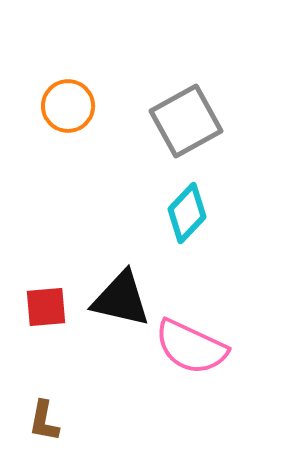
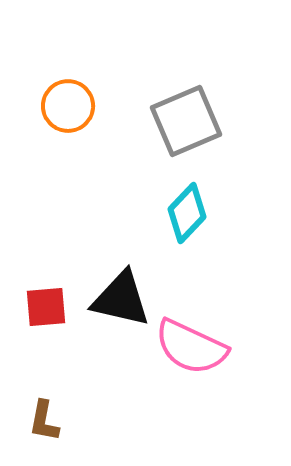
gray square: rotated 6 degrees clockwise
